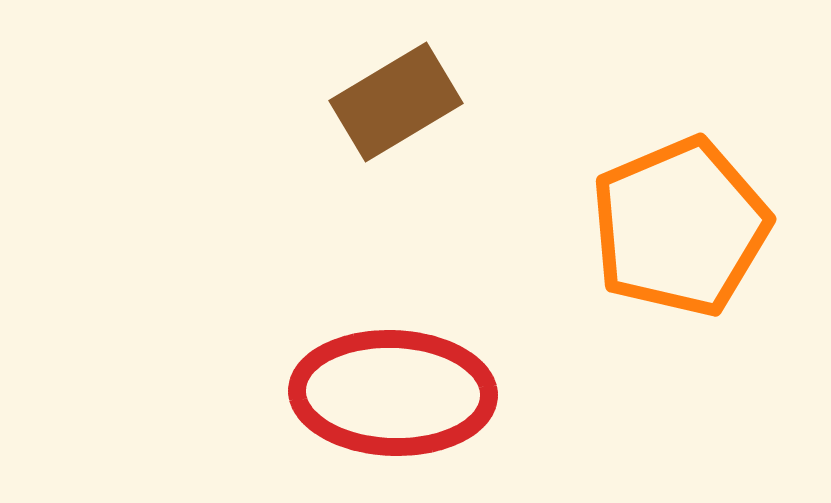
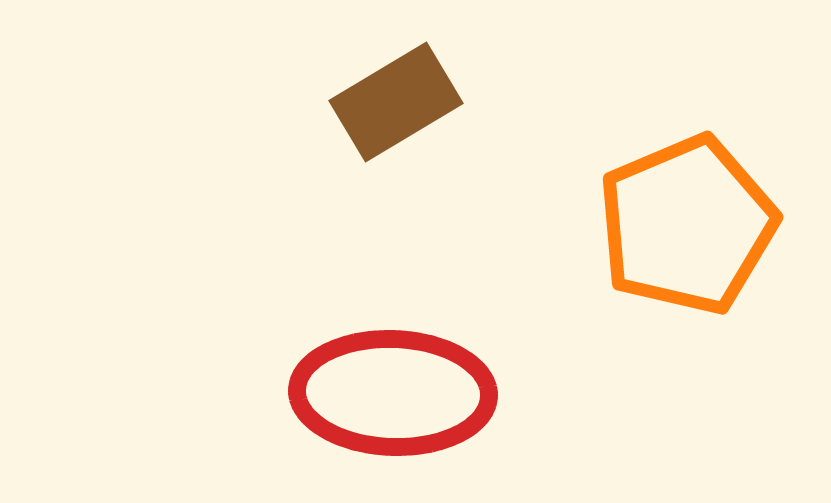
orange pentagon: moved 7 px right, 2 px up
